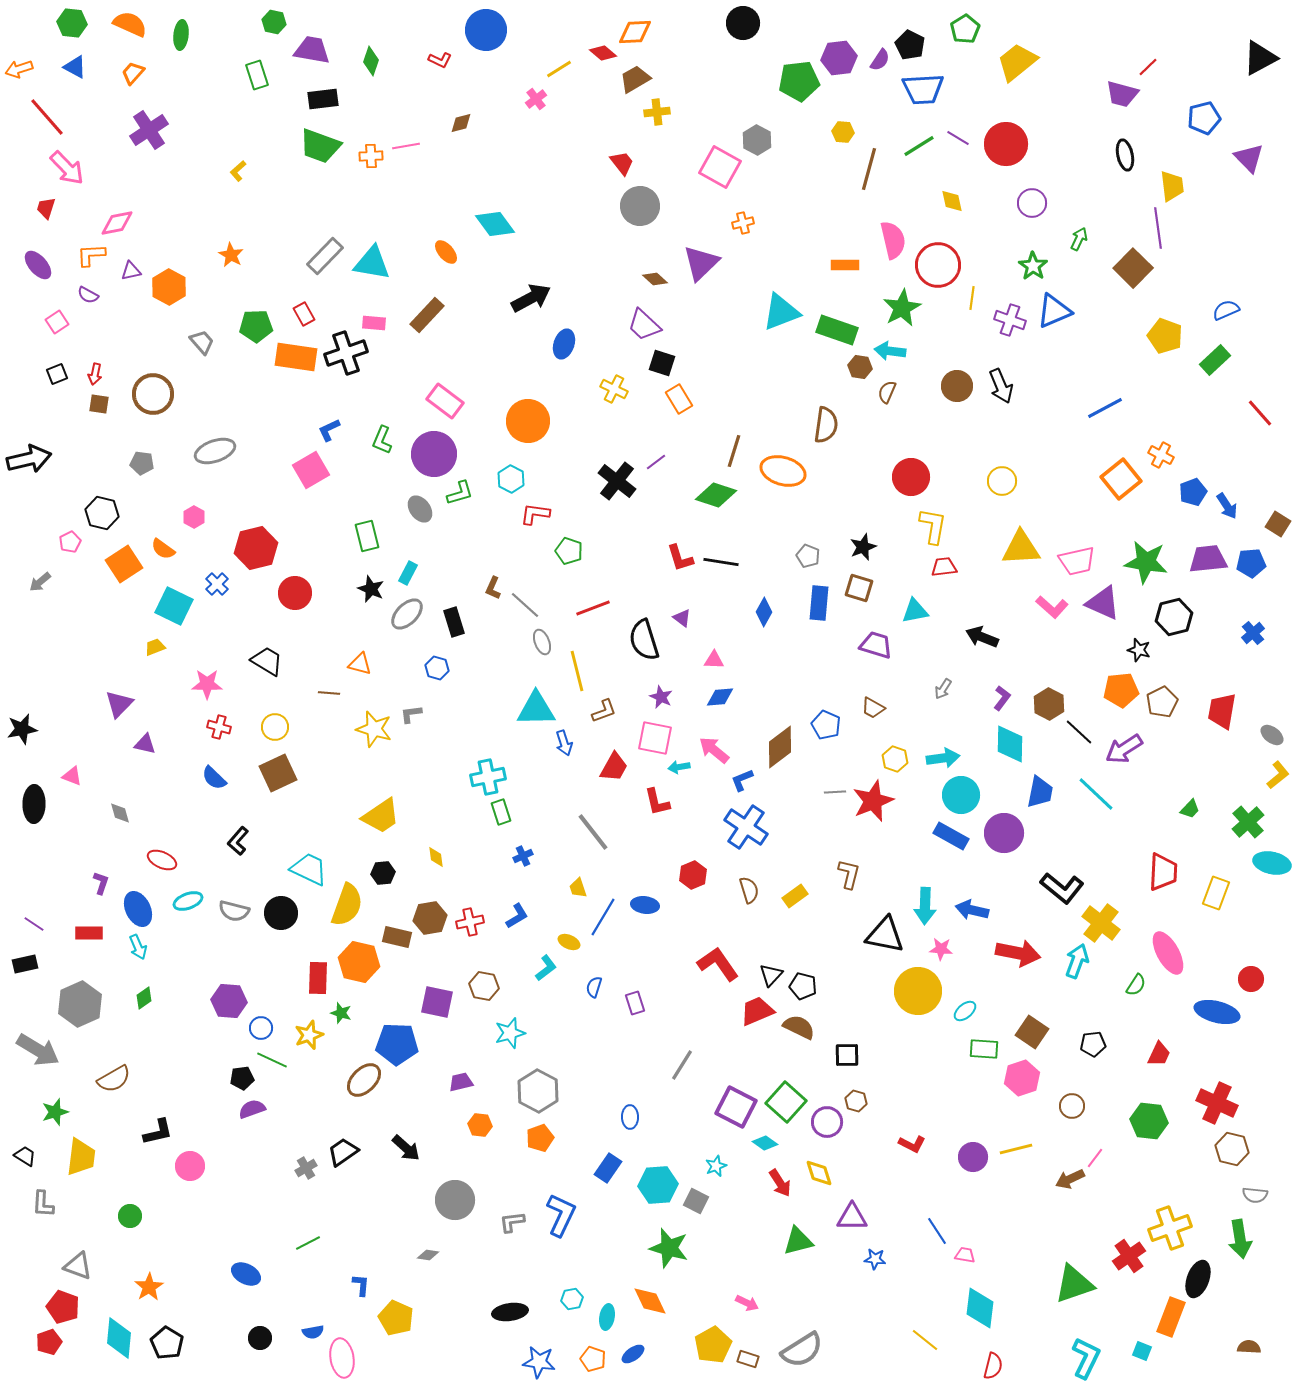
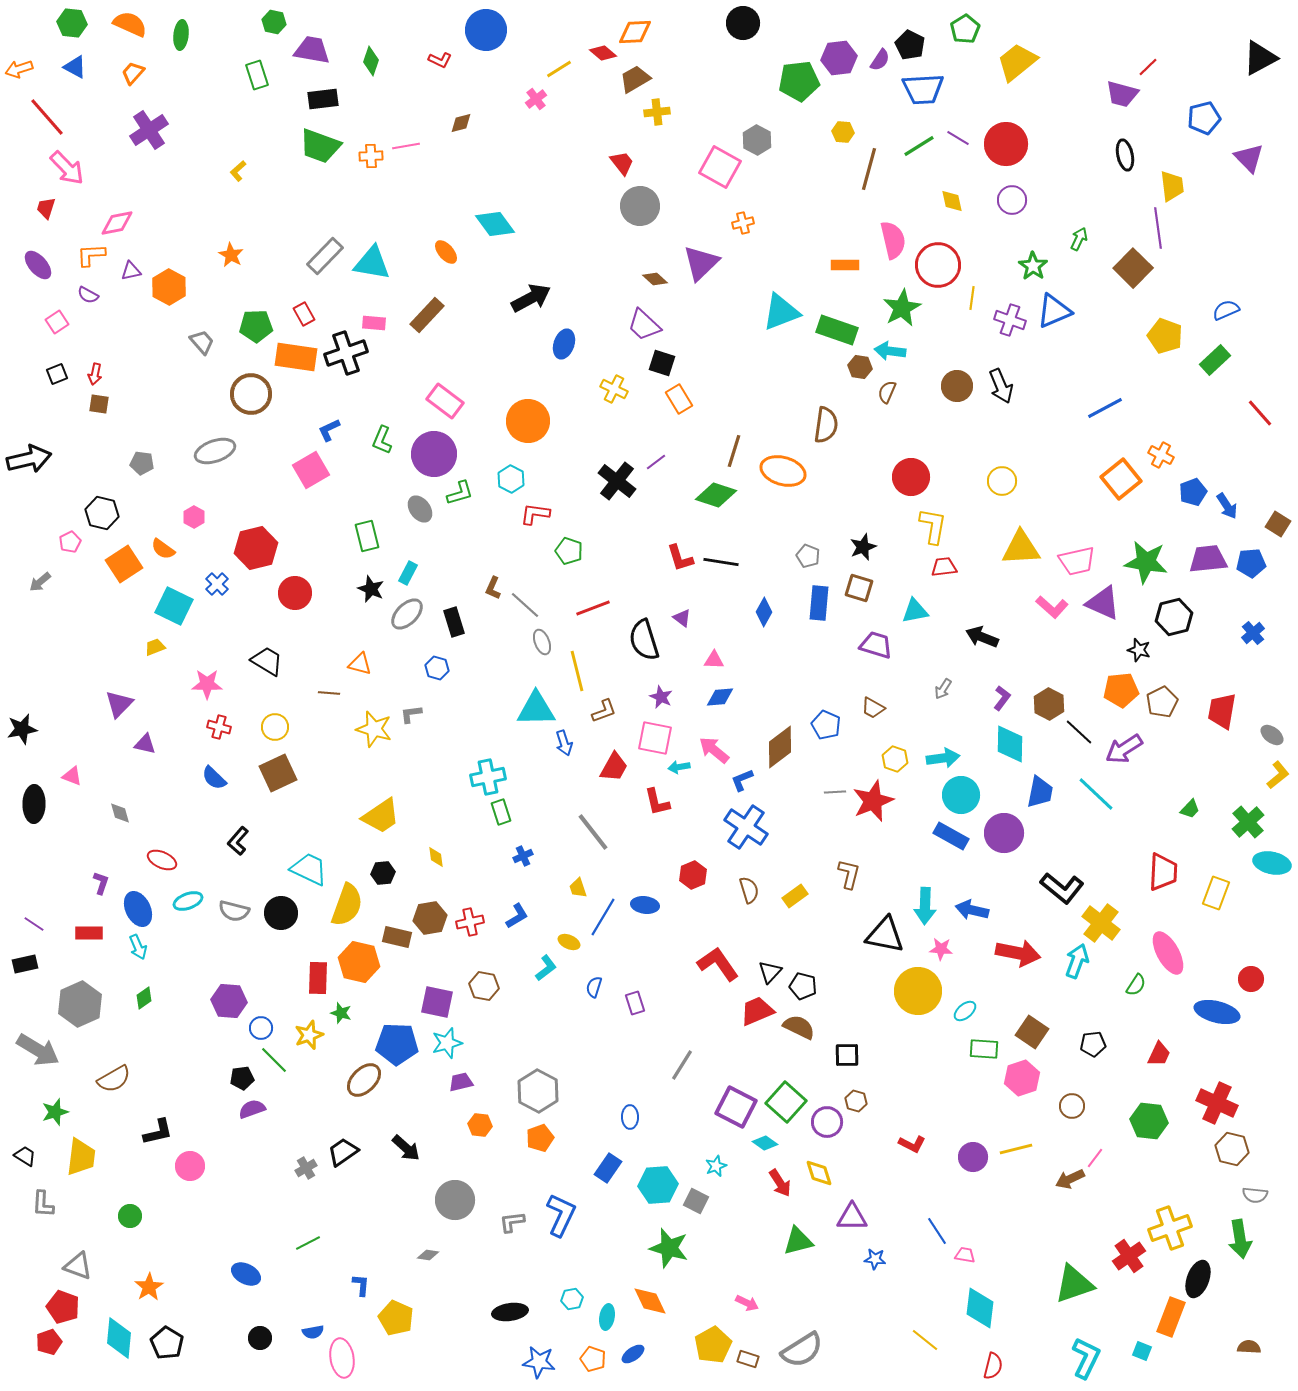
purple circle at (1032, 203): moved 20 px left, 3 px up
brown circle at (153, 394): moved 98 px right
black triangle at (771, 975): moved 1 px left, 3 px up
cyan star at (510, 1033): moved 63 px left, 10 px down
green line at (272, 1060): moved 2 px right; rotated 20 degrees clockwise
